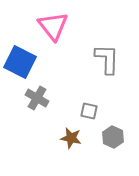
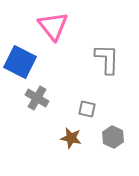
gray square: moved 2 px left, 2 px up
